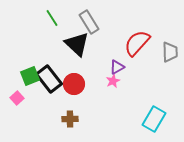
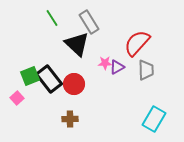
gray trapezoid: moved 24 px left, 18 px down
pink star: moved 8 px left, 18 px up; rotated 24 degrees clockwise
